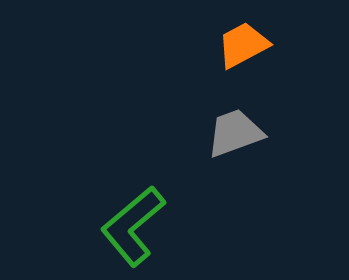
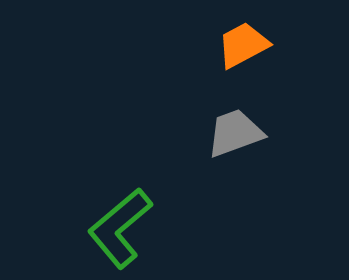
green L-shape: moved 13 px left, 2 px down
